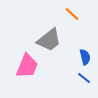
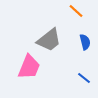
orange line: moved 4 px right, 3 px up
blue semicircle: moved 15 px up
pink trapezoid: moved 2 px right, 1 px down
